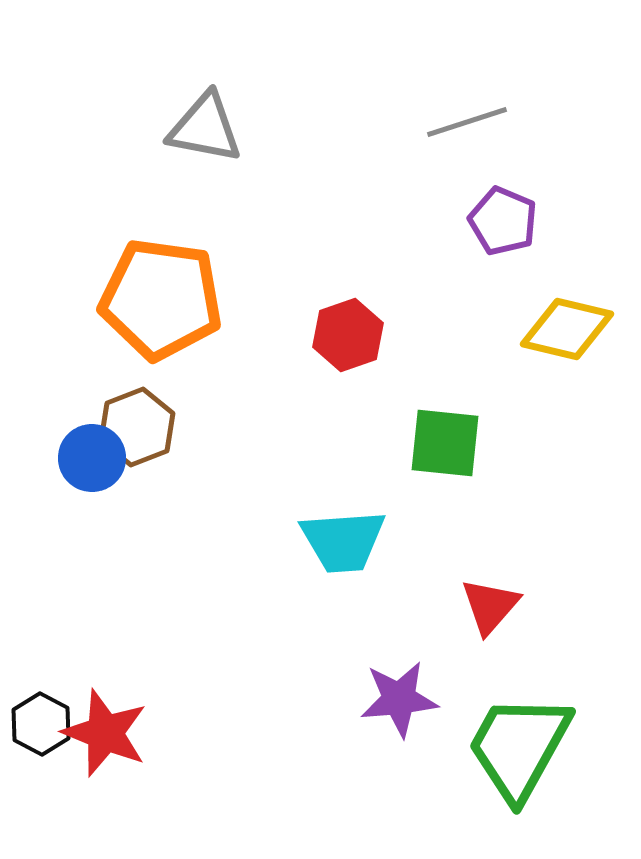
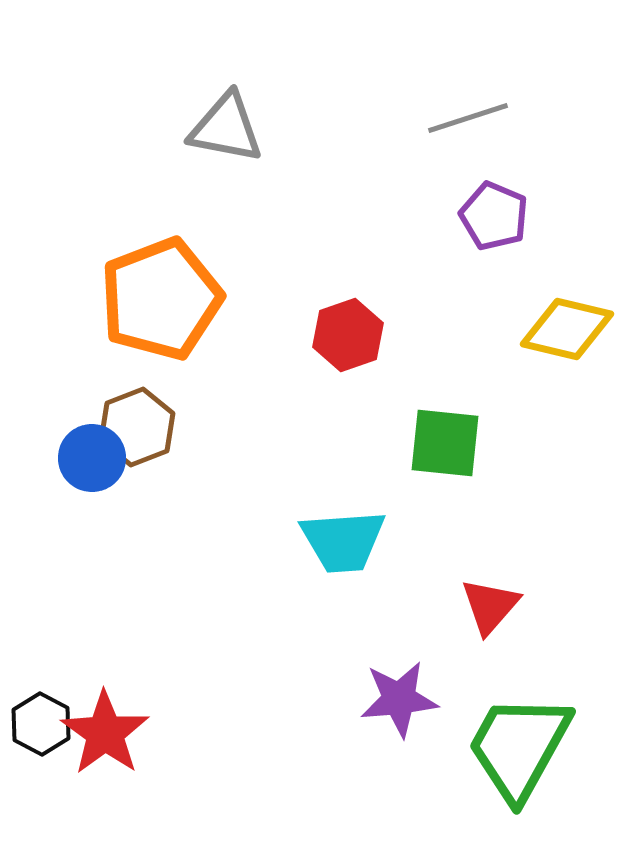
gray line: moved 1 px right, 4 px up
gray triangle: moved 21 px right
purple pentagon: moved 9 px left, 5 px up
orange pentagon: rotated 29 degrees counterclockwise
red star: rotated 14 degrees clockwise
